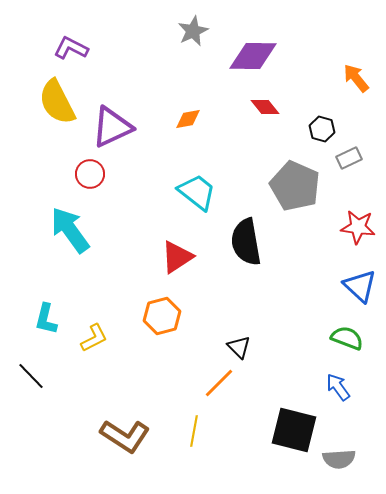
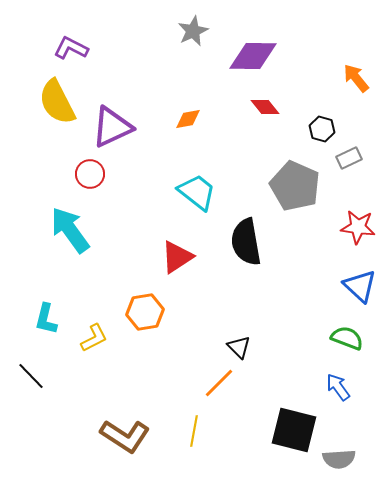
orange hexagon: moved 17 px left, 4 px up; rotated 6 degrees clockwise
